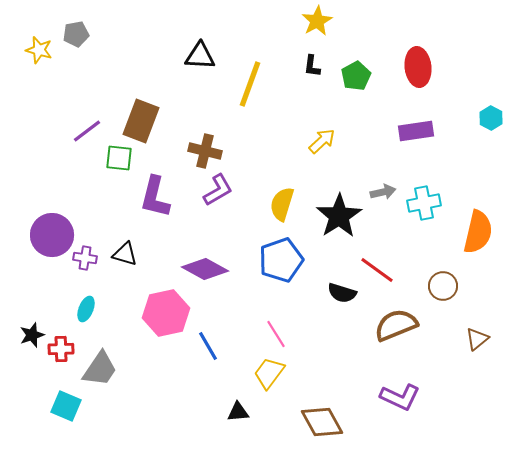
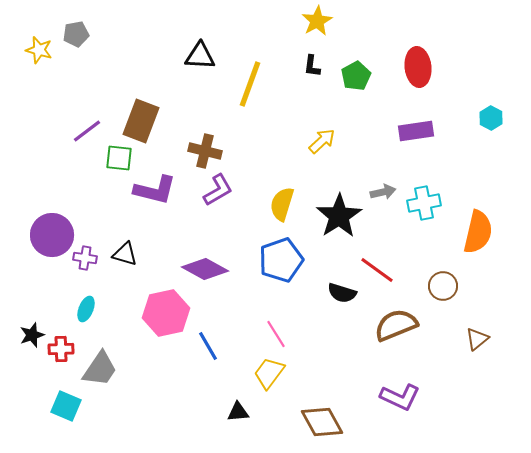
purple L-shape at (155, 197): moved 7 px up; rotated 90 degrees counterclockwise
